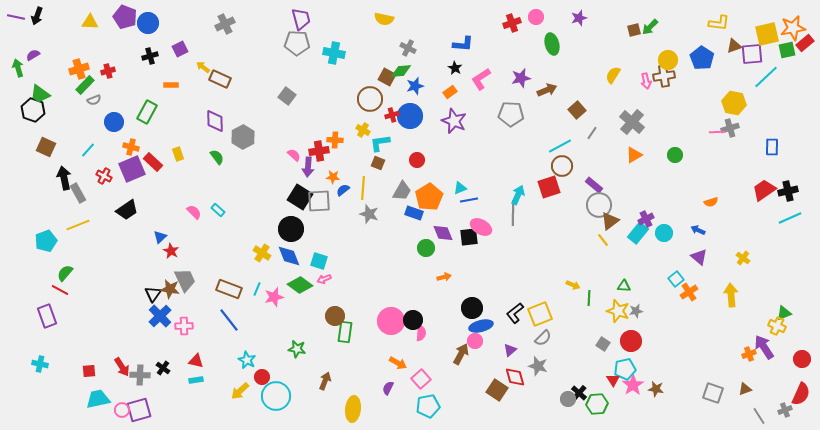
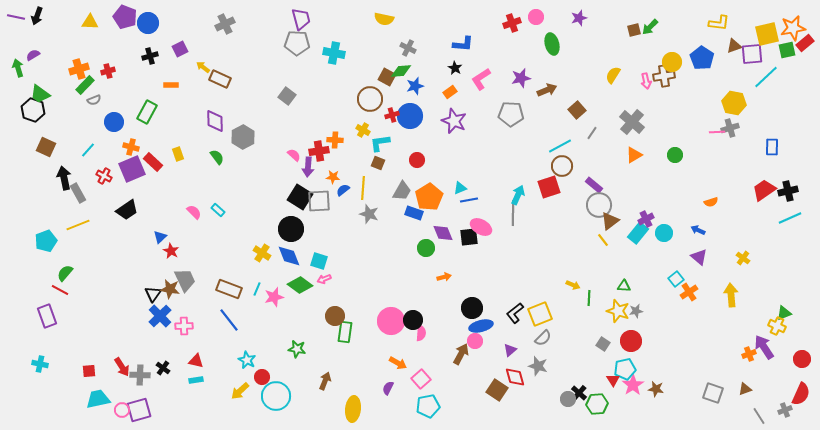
yellow circle at (668, 60): moved 4 px right, 2 px down
